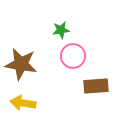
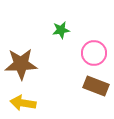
pink circle: moved 21 px right, 3 px up
brown star: rotated 12 degrees counterclockwise
brown rectangle: rotated 25 degrees clockwise
